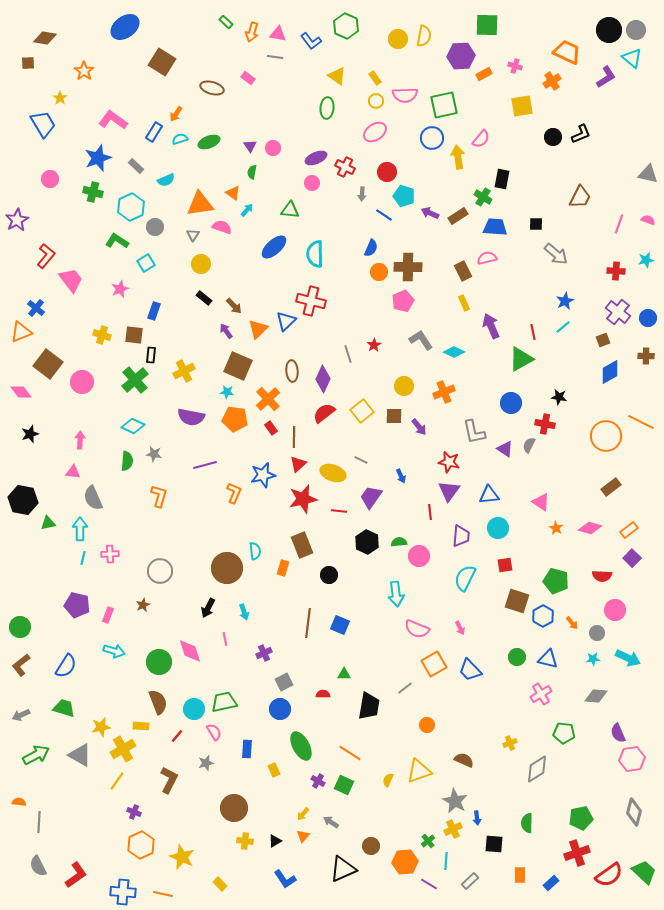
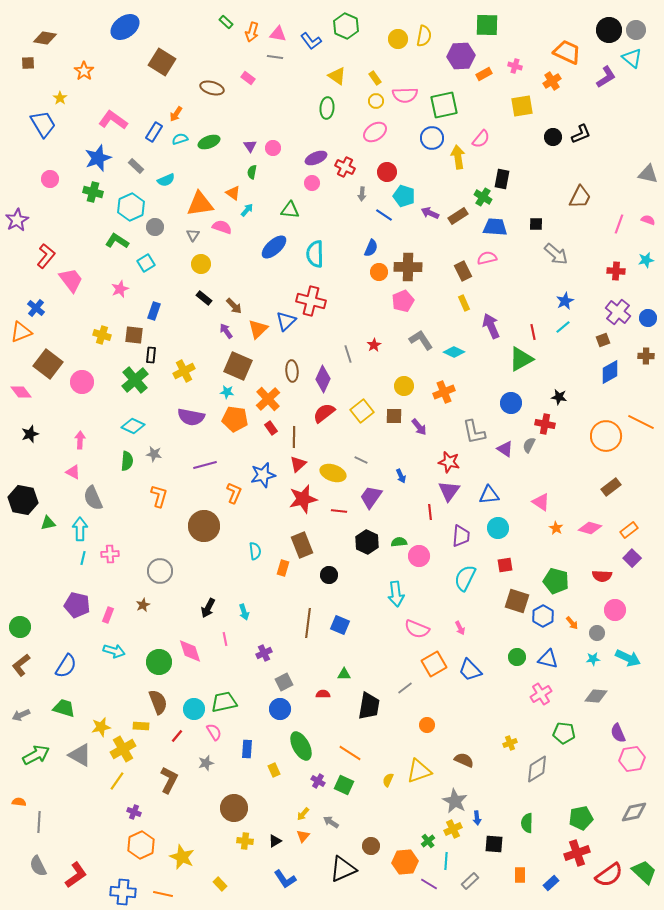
pink triangle at (73, 472): rotated 21 degrees clockwise
brown circle at (227, 568): moved 23 px left, 42 px up
gray diamond at (634, 812): rotated 64 degrees clockwise
